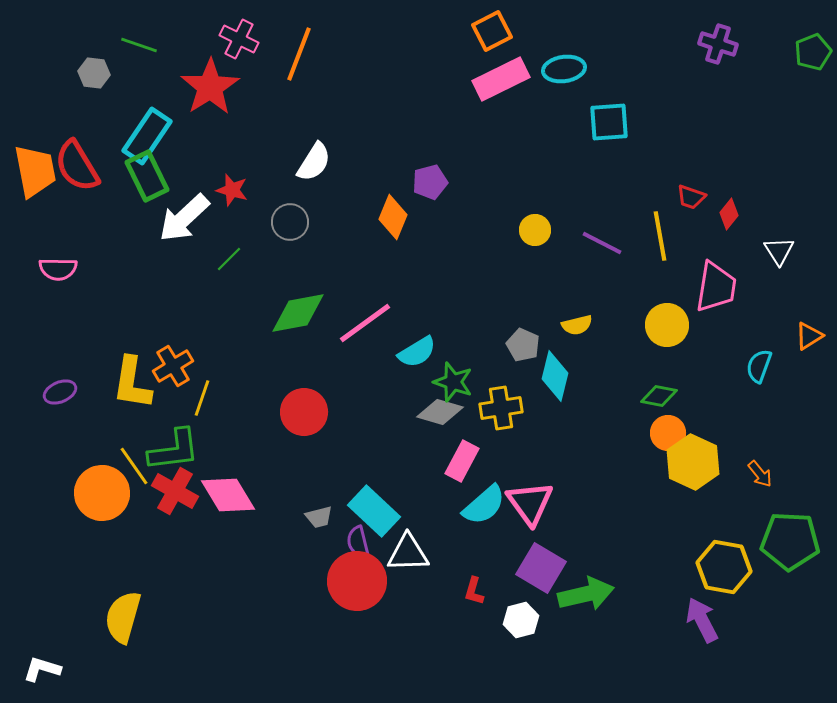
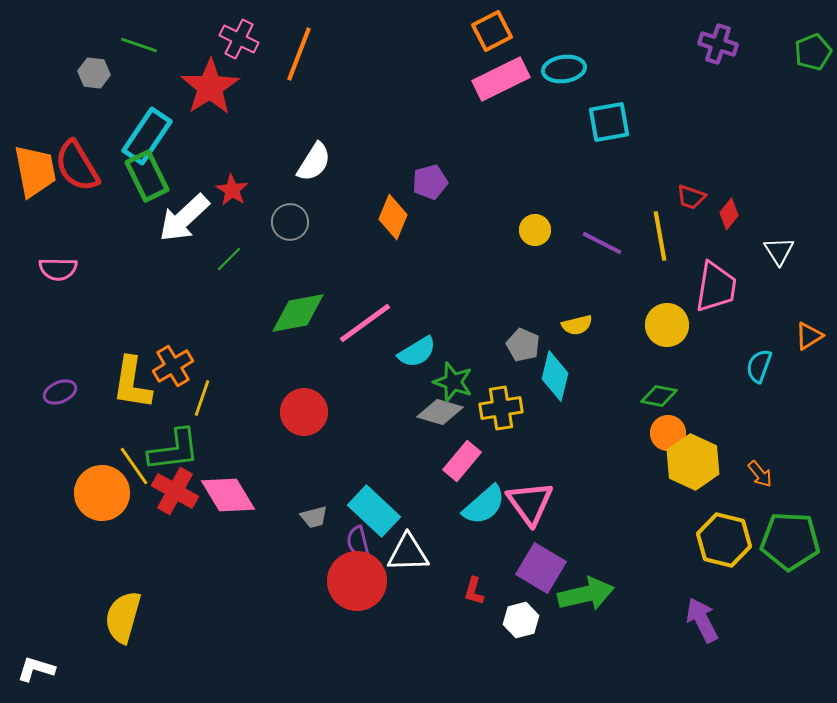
cyan square at (609, 122): rotated 6 degrees counterclockwise
red star at (232, 190): rotated 16 degrees clockwise
pink rectangle at (462, 461): rotated 12 degrees clockwise
gray trapezoid at (319, 517): moved 5 px left
yellow hexagon at (724, 567): moved 27 px up; rotated 4 degrees clockwise
white L-shape at (42, 669): moved 6 px left
